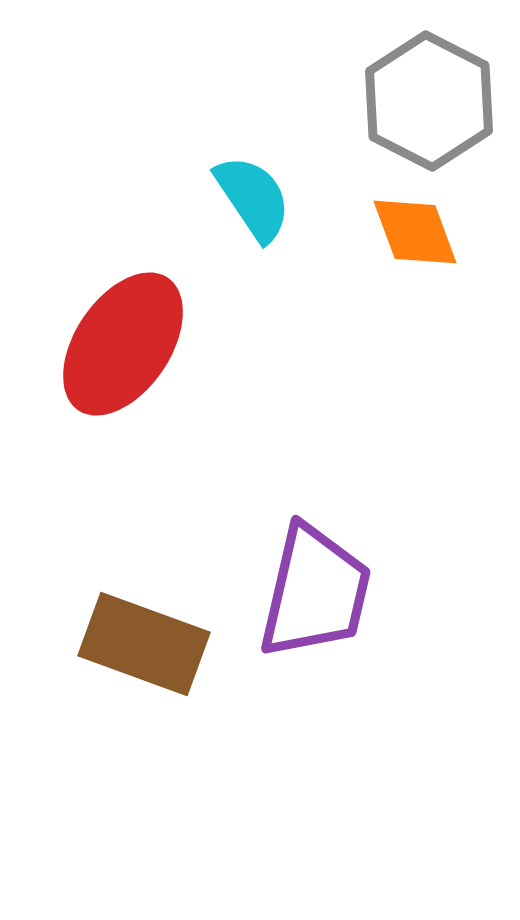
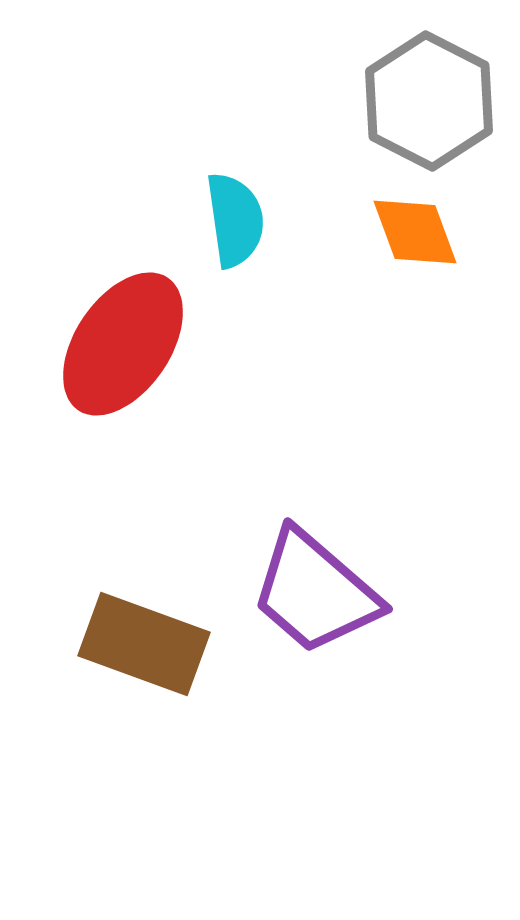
cyan semicircle: moved 18 px left, 22 px down; rotated 26 degrees clockwise
purple trapezoid: rotated 118 degrees clockwise
